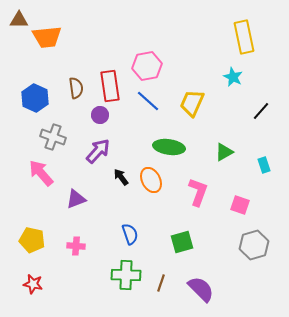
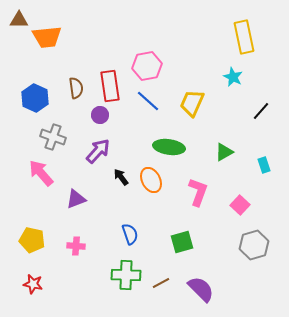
pink square: rotated 24 degrees clockwise
brown line: rotated 42 degrees clockwise
